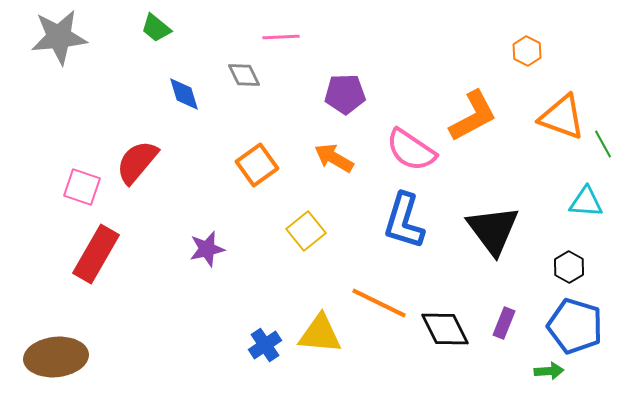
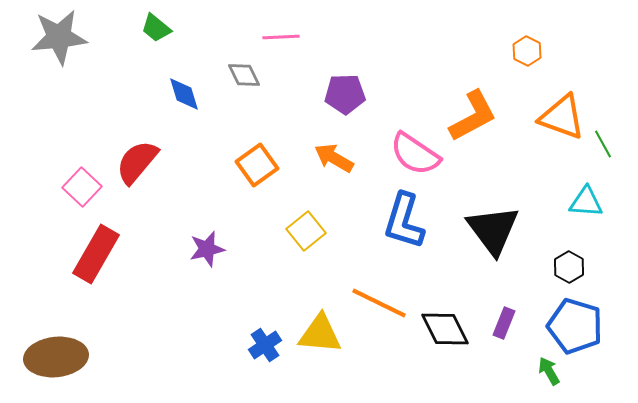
pink semicircle: moved 4 px right, 4 px down
pink square: rotated 24 degrees clockwise
green arrow: rotated 116 degrees counterclockwise
